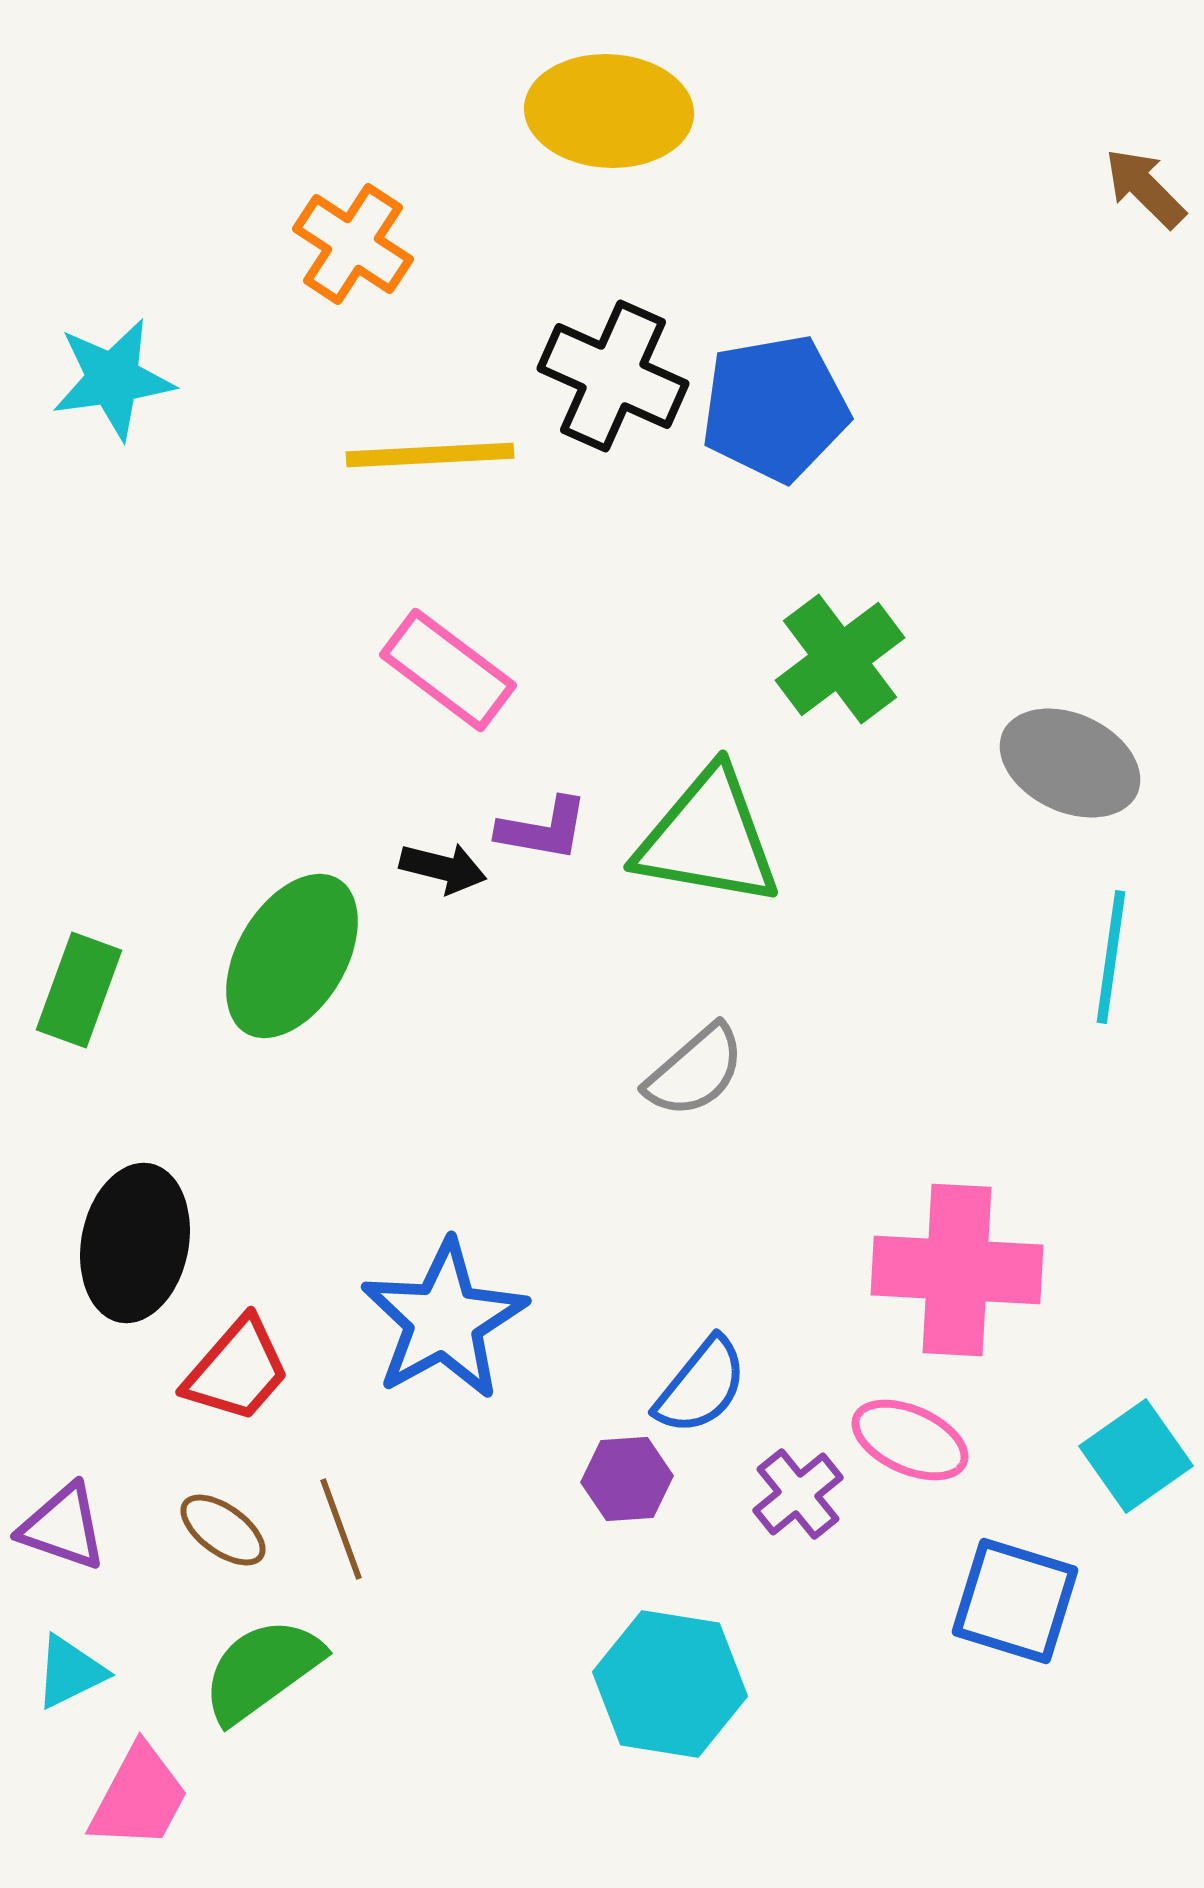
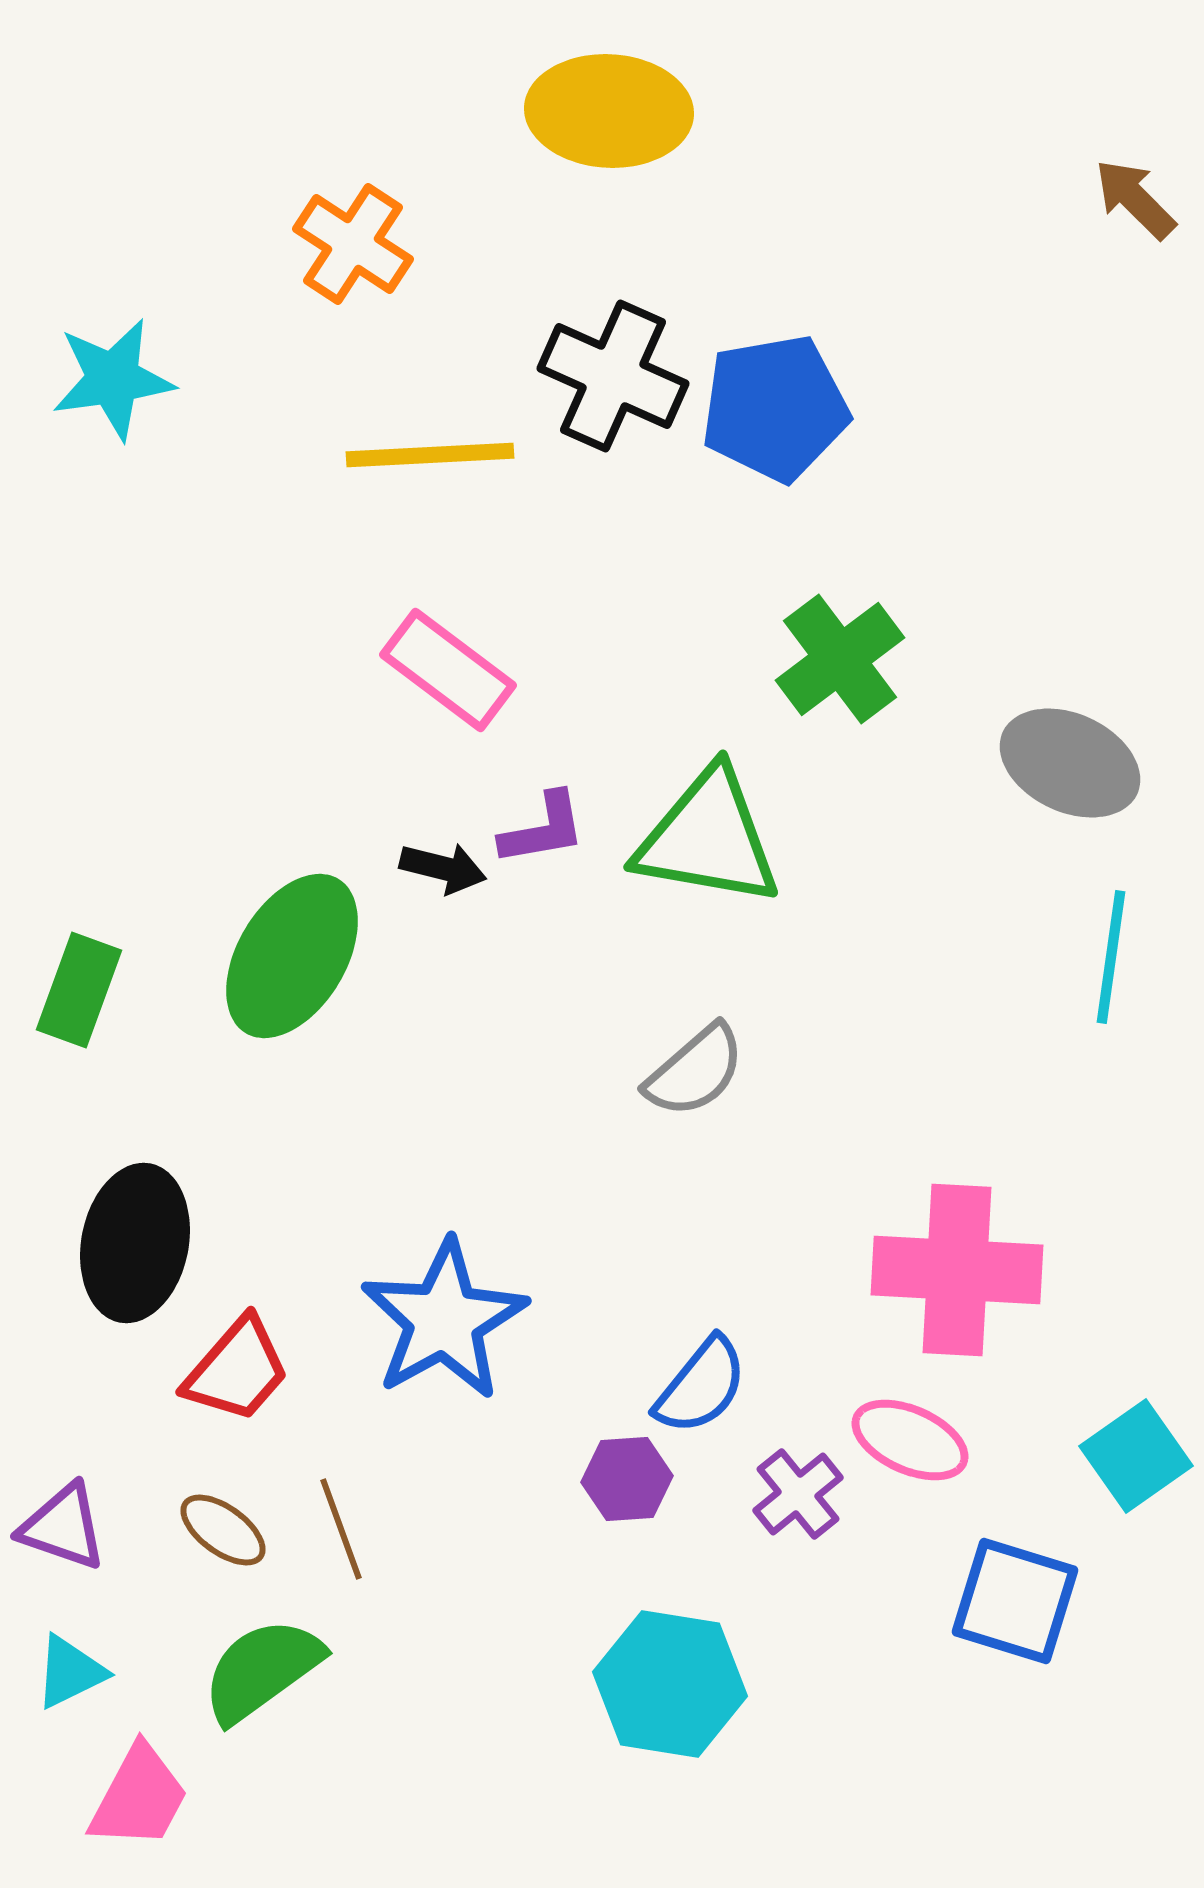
brown arrow: moved 10 px left, 11 px down
purple L-shape: rotated 20 degrees counterclockwise
